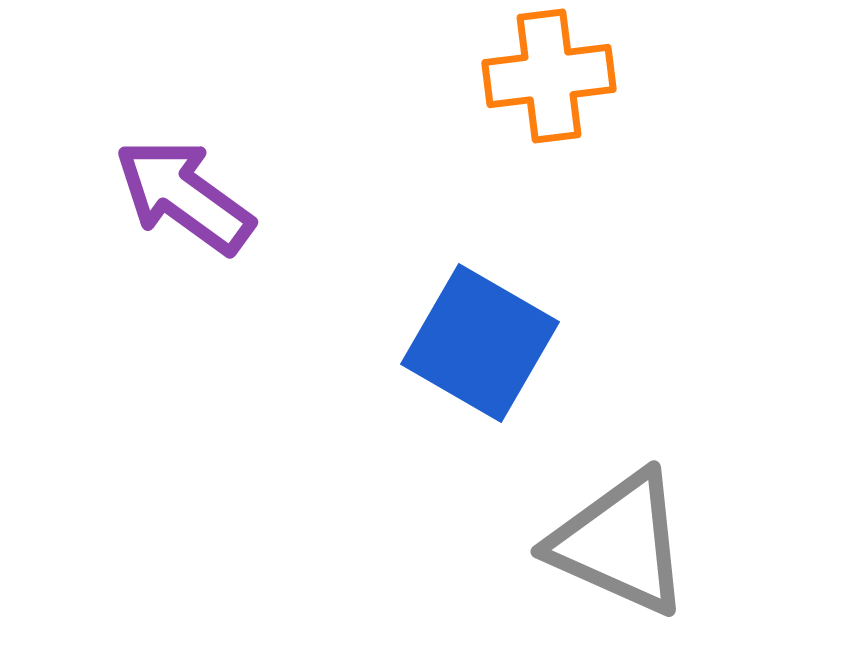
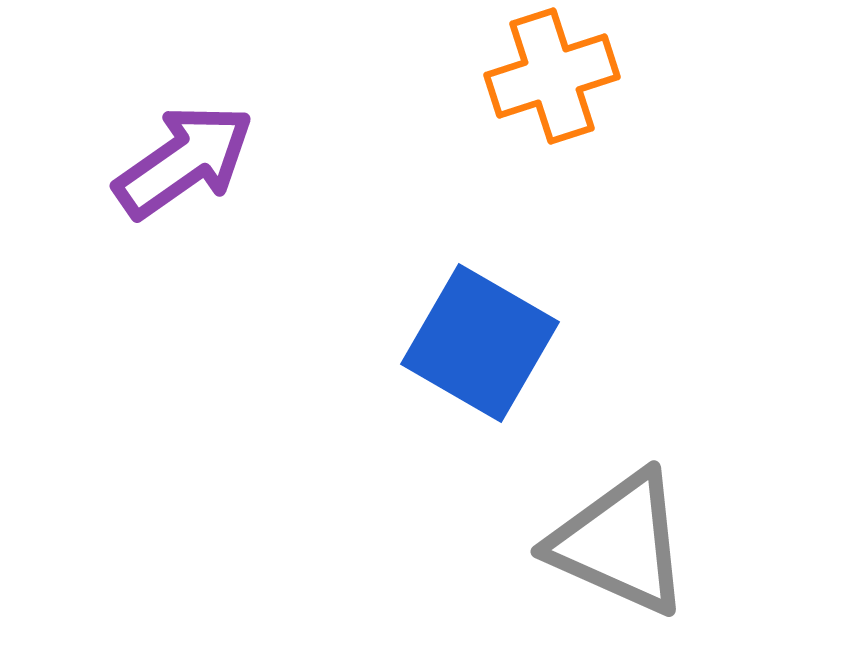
orange cross: moved 3 px right; rotated 11 degrees counterclockwise
purple arrow: moved 35 px up; rotated 109 degrees clockwise
